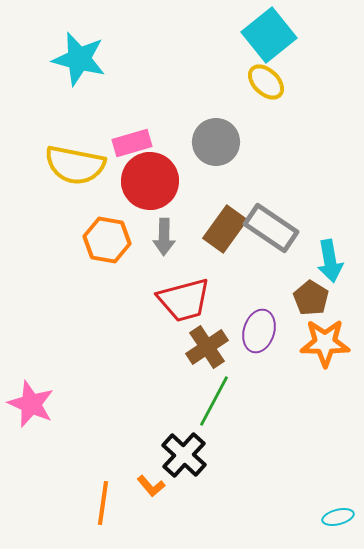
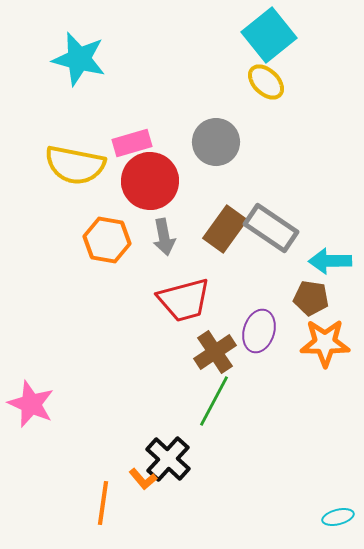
gray arrow: rotated 12 degrees counterclockwise
cyan arrow: rotated 99 degrees clockwise
brown pentagon: rotated 24 degrees counterclockwise
brown cross: moved 8 px right, 5 px down
black cross: moved 16 px left, 4 px down
orange L-shape: moved 8 px left, 7 px up
